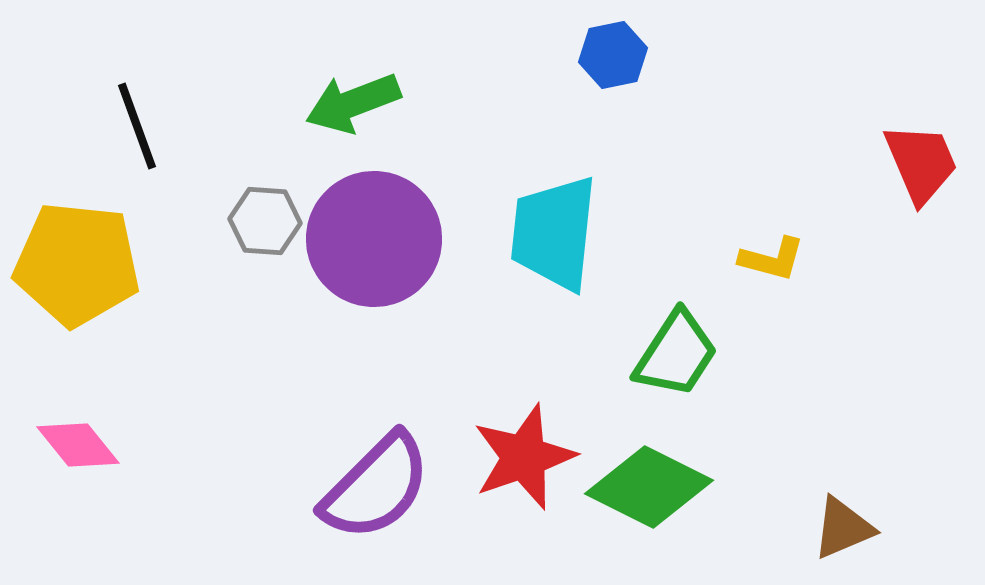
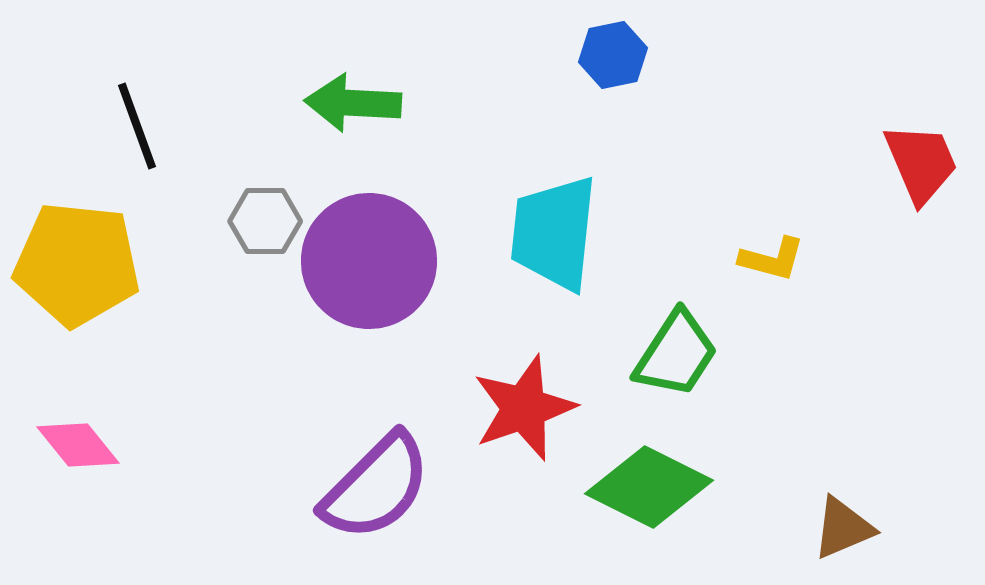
green arrow: rotated 24 degrees clockwise
gray hexagon: rotated 4 degrees counterclockwise
purple circle: moved 5 px left, 22 px down
red star: moved 49 px up
